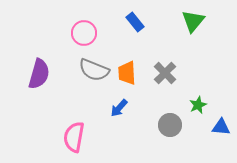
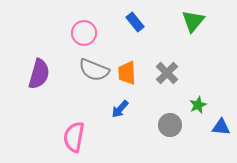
gray cross: moved 2 px right
blue arrow: moved 1 px right, 1 px down
